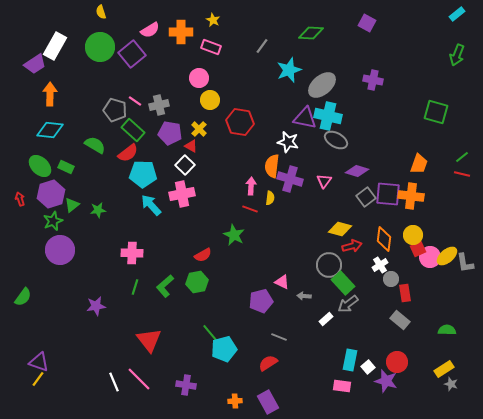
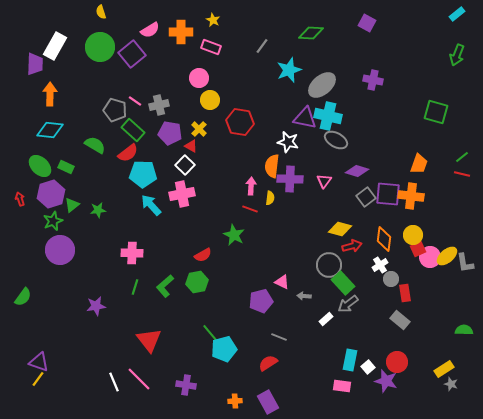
purple trapezoid at (35, 64): rotated 55 degrees counterclockwise
purple cross at (290, 179): rotated 15 degrees counterclockwise
green semicircle at (447, 330): moved 17 px right
